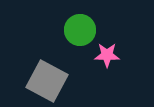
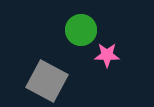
green circle: moved 1 px right
